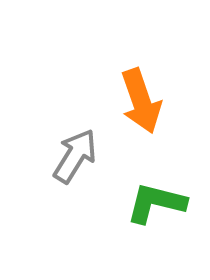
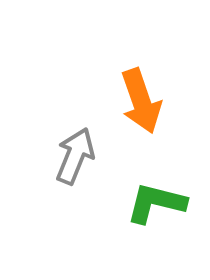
gray arrow: rotated 10 degrees counterclockwise
